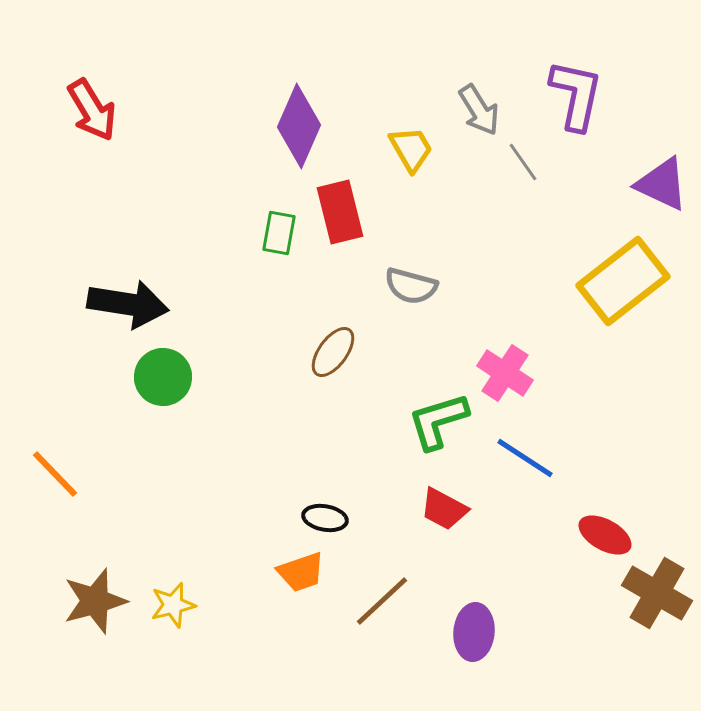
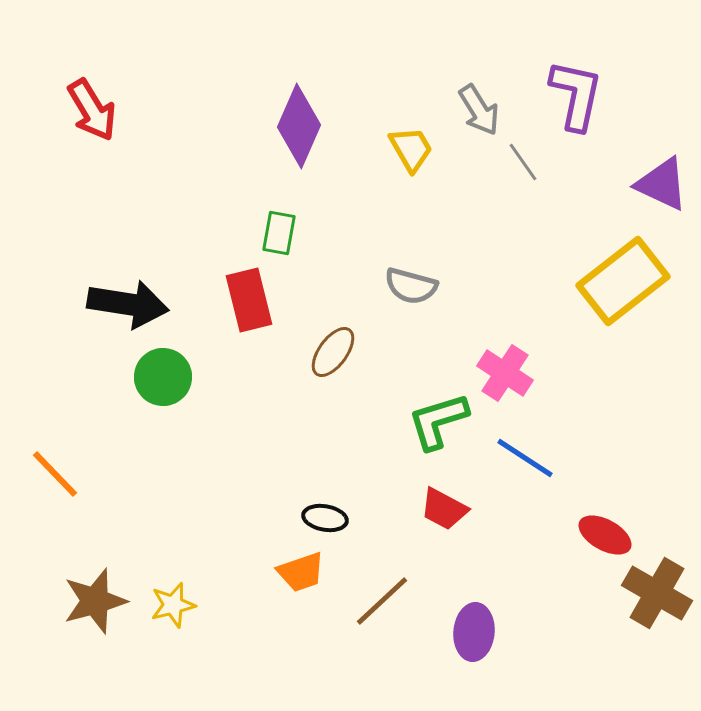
red rectangle: moved 91 px left, 88 px down
